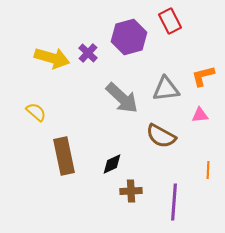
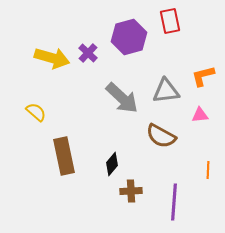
red rectangle: rotated 15 degrees clockwise
gray triangle: moved 2 px down
black diamond: rotated 25 degrees counterclockwise
